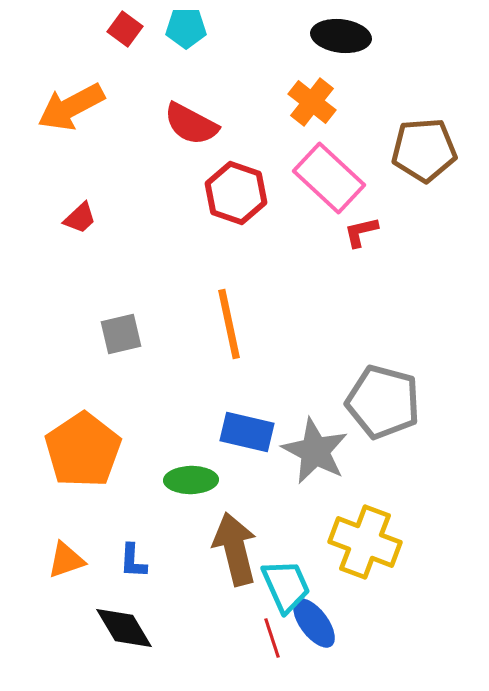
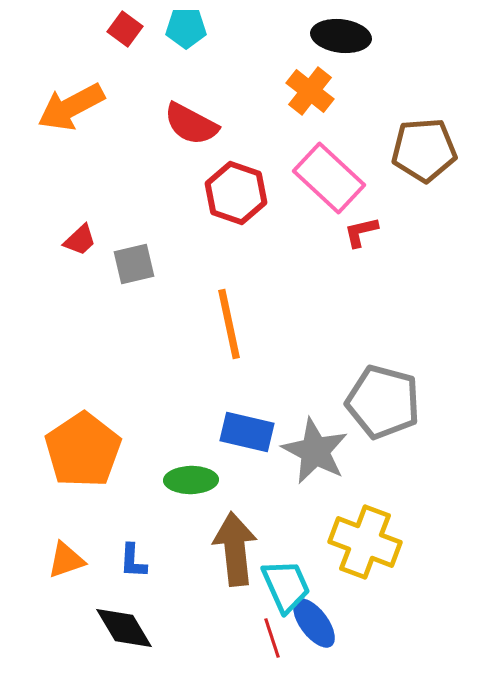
orange cross: moved 2 px left, 11 px up
red trapezoid: moved 22 px down
gray square: moved 13 px right, 70 px up
brown arrow: rotated 8 degrees clockwise
